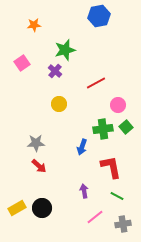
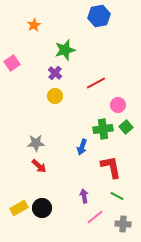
orange star: rotated 24 degrees counterclockwise
pink square: moved 10 px left
purple cross: moved 2 px down
yellow circle: moved 4 px left, 8 px up
purple arrow: moved 5 px down
yellow rectangle: moved 2 px right
gray cross: rotated 14 degrees clockwise
